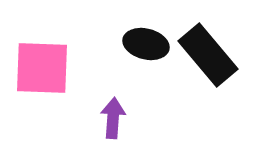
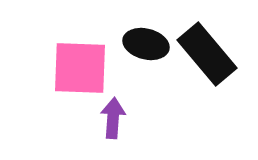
black rectangle: moved 1 px left, 1 px up
pink square: moved 38 px right
